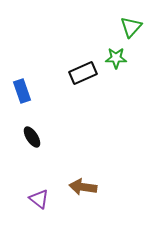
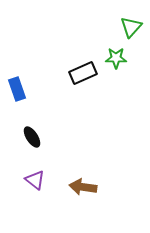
blue rectangle: moved 5 px left, 2 px up
purple triangle: moved 4 px left, 19 px up
